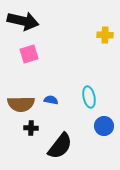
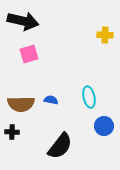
black cross: moved 19 px left, 4 px down
